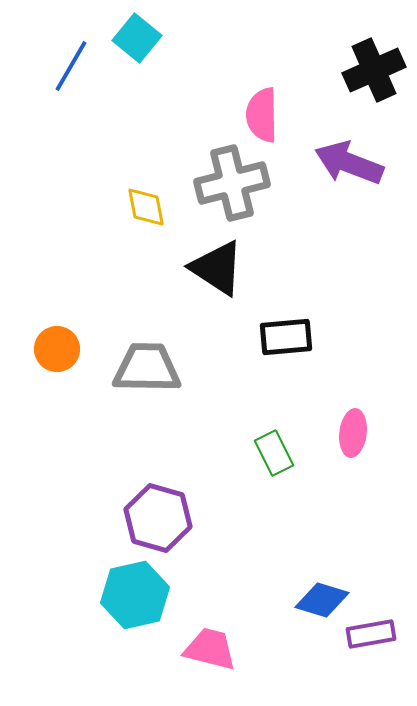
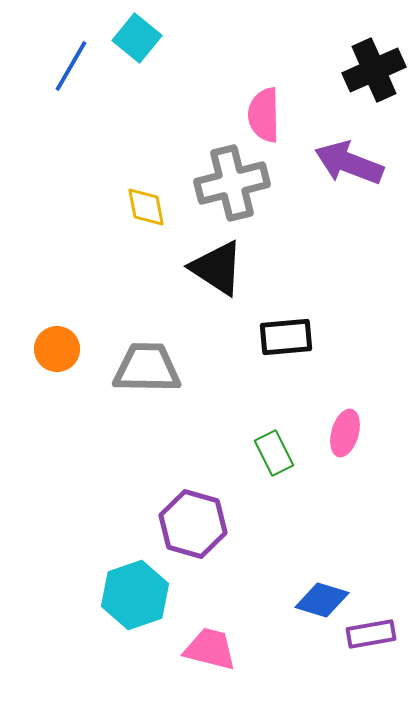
pink semicircle: moved 2 px right
pink ellipse: moved 8 px left; rotated 9 degrees clockwise
purple hexagon: moved 35 px right, 6 px down
cyan hexagon: rotated 6 degrees counterclockwise
